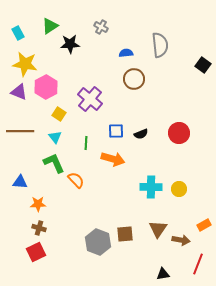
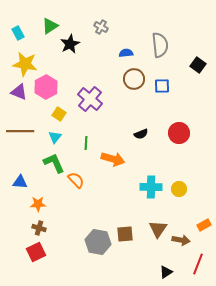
black star: rotated 24 degrees counterclockwise
black square: moved 5 px left
blue square: moved 46 px right, 45 px up
cyan triangle: rotated 16 degrees clockwise
gray hexagon: rotated 10 degrees counterclockwise
black triangle: moved 3 px right, 2 px up; rotated 24 degrees counterclockwise
